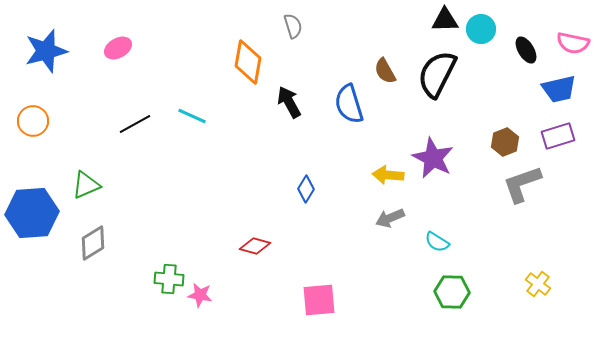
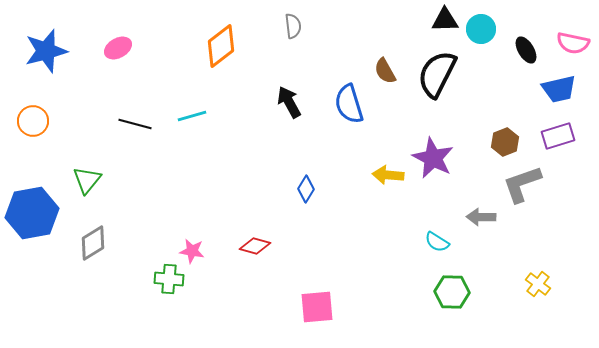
gray semicircle: rotated 10 degrees clockwise
orange diamond: moved 27 px left, 16 px up; rotated 42 degrees clockwise
cyan line: rotated 40 degrees counterclockwise
black line: rotated 44 degrees clockwise
green triangle: moved 1 px right, 5 px up; rotated 28 degrees counterclockwise
blue hexagon: rotated 6 degrees counterclockwise
gray arrow: moved 91 px right, 1 px up; rotated 24 degrees clockwise
pink star: moved 8 px left, 44 px up
pink square: moved 2 px left, 7 px down
